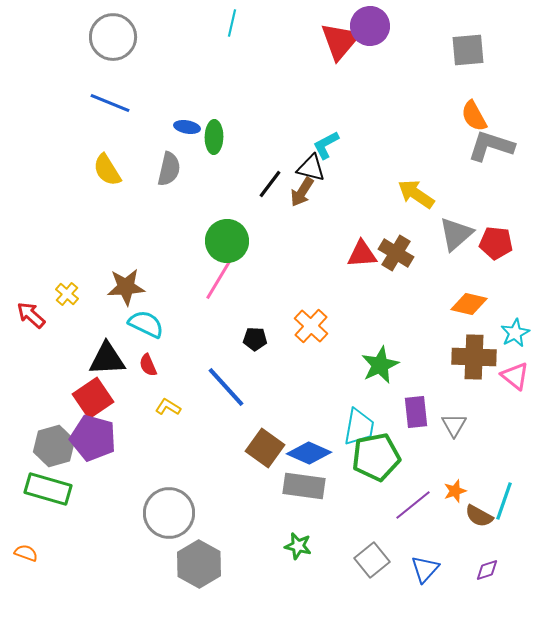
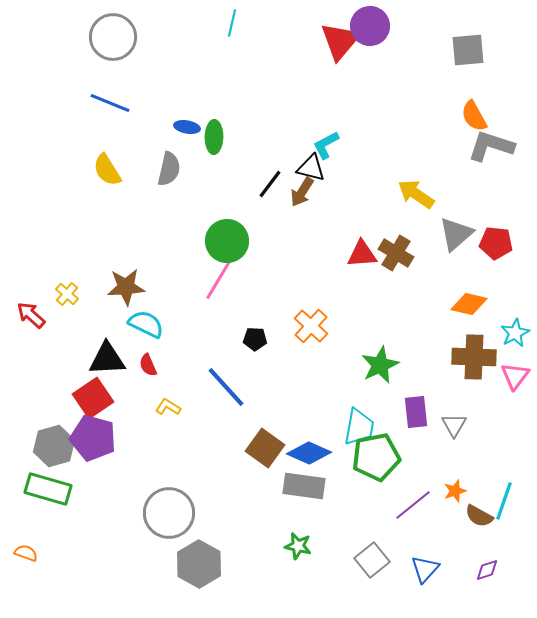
pink triangle at (515, 376): rotated 28 degrees clockwise
